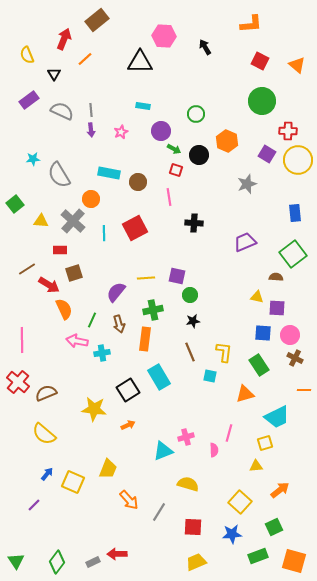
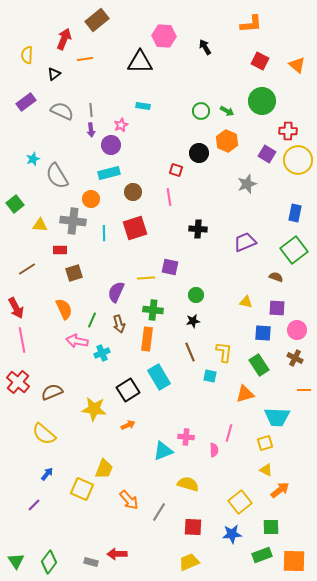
yellow semicircle at (27, 55): rotated 24 degrees clockwise
orange line at (85, 59): rotated 35 degrees clockwise
black triangle at (54, 74): rotated 24 degrees clockwise
purple rectangle at (29, 100): moved 3 px left, 2 px down
green circle at (196, 114): moved 5 px right, 3 px up
purple circle at (161, 131): moved 50 px left, 14 px down
pink star at (121, 132): moved 7 px up
green arrow at (174, 149): moved 53 px right, 38 px up
black circle at (199, 155): moved 2 px up
cyan star at (33, 159): rotated 16 degrees counterclockwise
cyan rectangle at (109, 173): rotated 25 degrees counterclockwise
gray semicircle at (59, 175): moved 2 px left, 1 px down
brown circle at (138, 182): moved 5 px left, 10 px down
blue rectangle at (295, 213): rotated 18 degrees clockwise
yellow triangle at (41, 221): moved 1 px left, 4 px down
gray cross at (73, 221): rotated 35 degrees counterclockwise
black cross at (194, 223): moved 4 px right, 6 px down
red square at (135, 228): rotated 10 degrees clockwise
green square at (293, 254): moved 1 px right, 4 px up
purple square at (177, 276): moved 7 px left, 9 px up
brown semicircle at (276, 277): rotated 16 degrees clockwise
red arrow at (49, 285): moved 33 px left, 23 px down; rotated 30 degrees clockwise
purple semicircle at (116, 292): rotated 15 degrees counterclockwise
green circle at (190, 295): moved 6 px right
yellow triangle at (257, 297): moved 11 px left, 5 px down
green cross at (153, 310): rotated 18 degrees clockwise
pink circle at (290, 335): moved 7 px right, 5 px up
orange rectangle at (145, 339): moved 2 px right
pink line at (22, 340): rotated 10 degrees counterclockwise
cyan cross at (102, 353): rotated 14 degrees counterclockwise
brown semicircle at (46, 393): moved 6 px right, 1 px up
cyan trapezoid at (277, 417): rotated 28 degrees clockwise
pink cross at (186, 437): rotated 21 degrees clockwise
yellow triangle at (256, 466): moved 10 px right, 4 px down; rotated 32 degrees clockwise
yellow trapezoid at (108, 469): moved 4 px left
yellow square at (73, 482): moved 9 px right, 7 px down
yellow square at (240, 502): rotated 10 degrees clockwise
green square at (274, 527): moved 3 px left; rotated 24 degrees clockwise
green rectangle at (258, 556): moved 4 px right, 1 px up
orange square at (294, 561): rotated 15 degrees counterclockwise
green diamond at (57, 562): moved 8 px left
gray rectangle at (93, 562): moved 2 px left; rotated 40 degrees clockwise
yellow trapezoid at (196, 562): moved 7 px left
